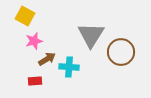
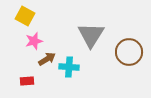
brown circle: moved 8 px right
red rectangle: moved 8 px left
